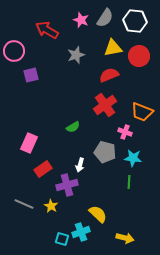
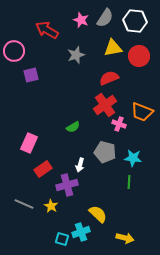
red semicircle: moved 3 px down
pink cross: moved 6 px left, 8 px up
